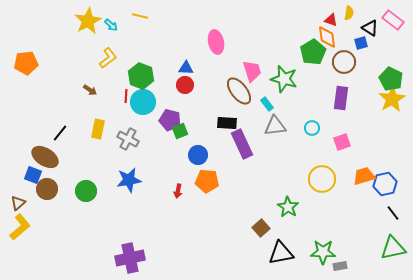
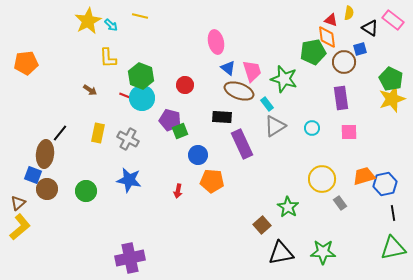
blue square at (361, 43): moved 1 px left, 6 px down
green pentagon at (313, 52): rotated 20 degrees clockwise
yellow L-shape at (108, 58): rotated 125 degrees clockwise
blue triangle at (186, 68): moved 42 px right; rotated 35 degrees clockwise
brown ellipse at (239, 91): rotated 32 degrees counterclockwise
red line at (126, 96): rotated 72 degrees counterclockwise
purple rectangle at (341, 98): rotated 15 degrees counterclockwise
yellow star at (392, 99): rotated 12 degrees clockwise
cyan circle at (143, 102): moved 1 px left, 4 px up
black rectangle at (227, 123): moved 5 px left, 6 px up
gray triangle at (275, 126): rotated 25 degrees counterclockwise
yellow rectangle at (98, 129): moved 4 px down
pink square at (342, 142): moved 7 px right, 10 px up; rotated 18 degrees clockwise
brown ellipse at (45, 157): moved 3 px up; rotated 64 degrees clockwise
blue star at (129, 180): rotated 20 degrees clockwise
orange pentagon at (207, 181): moved 5 px right
black line at (393, 213): rotated 28 degrees clockwise
brown square at (261, 228): moved 1 px right, 3 px up
gray rectangle at (340, 266): moved 63 px up; rotated 64 degrees clockwise
